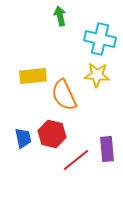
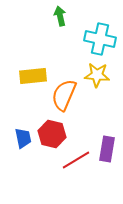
orange semicircle: rotated 48 degrees clockwise
purple rectangle: rotated 15 degrees clockwise
red line: rotated 8 degrees clockwise
